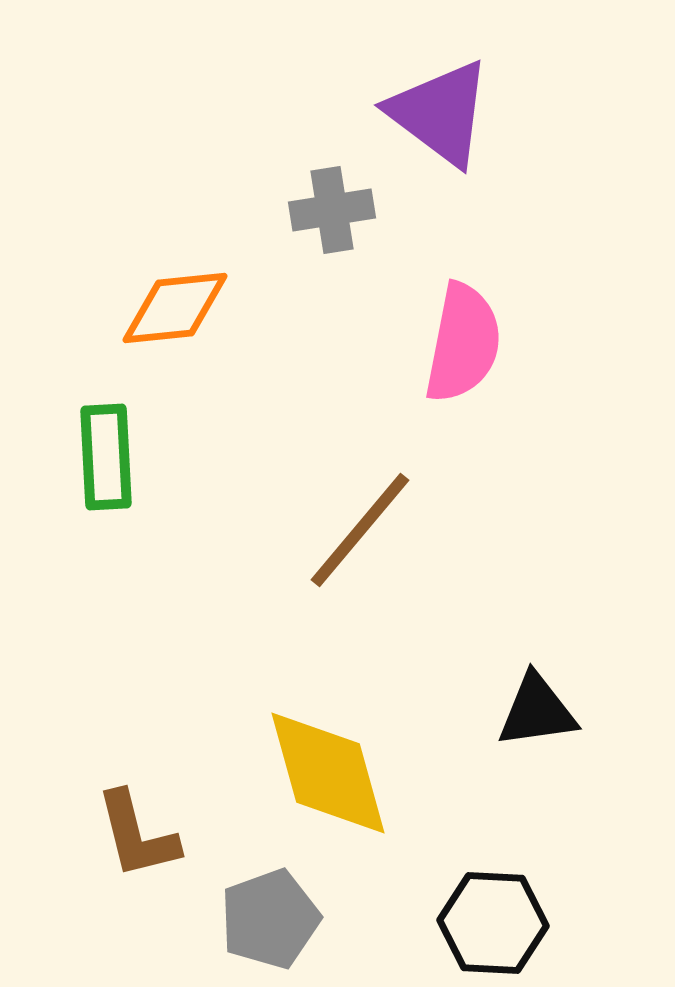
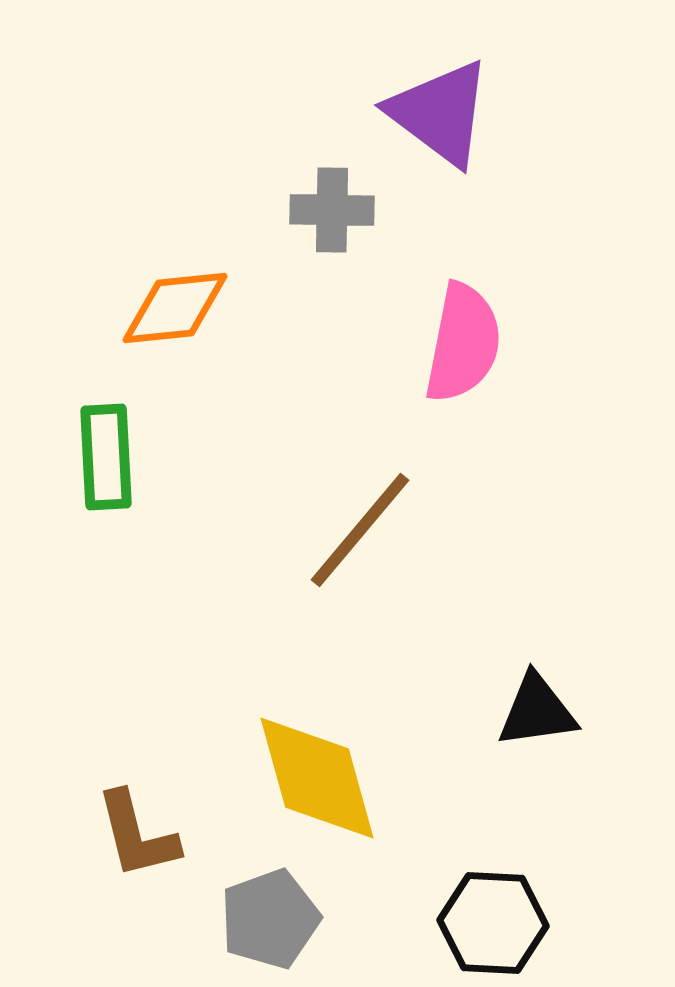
gray cross: rotated 10 degrees clockwise
yellow diamond: moved 11 px left, 5 px down
